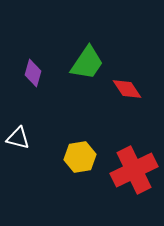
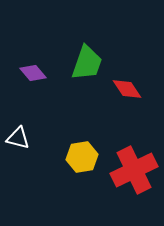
green trapezoid: rotated 15 degrees counterclockwise
purple diamond: rotated 56 degrees counterclockwise
yellow hexagon: moved 2 px right
